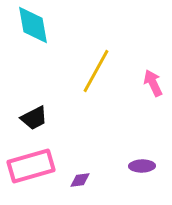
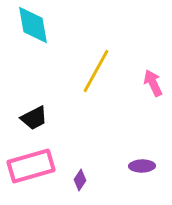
purple diamond: rotated 50 degrees counterclockwise
